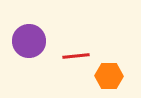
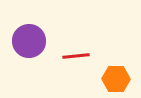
orange hexagon: moved 7 px right, 3 px down
